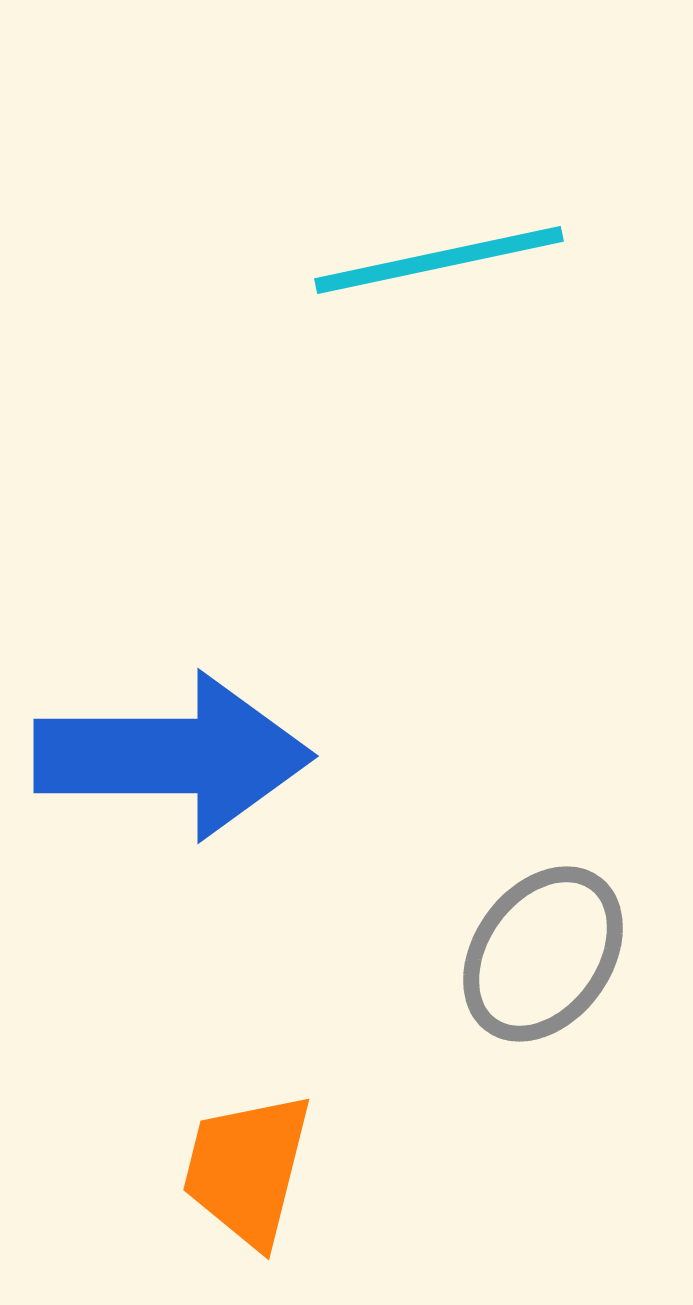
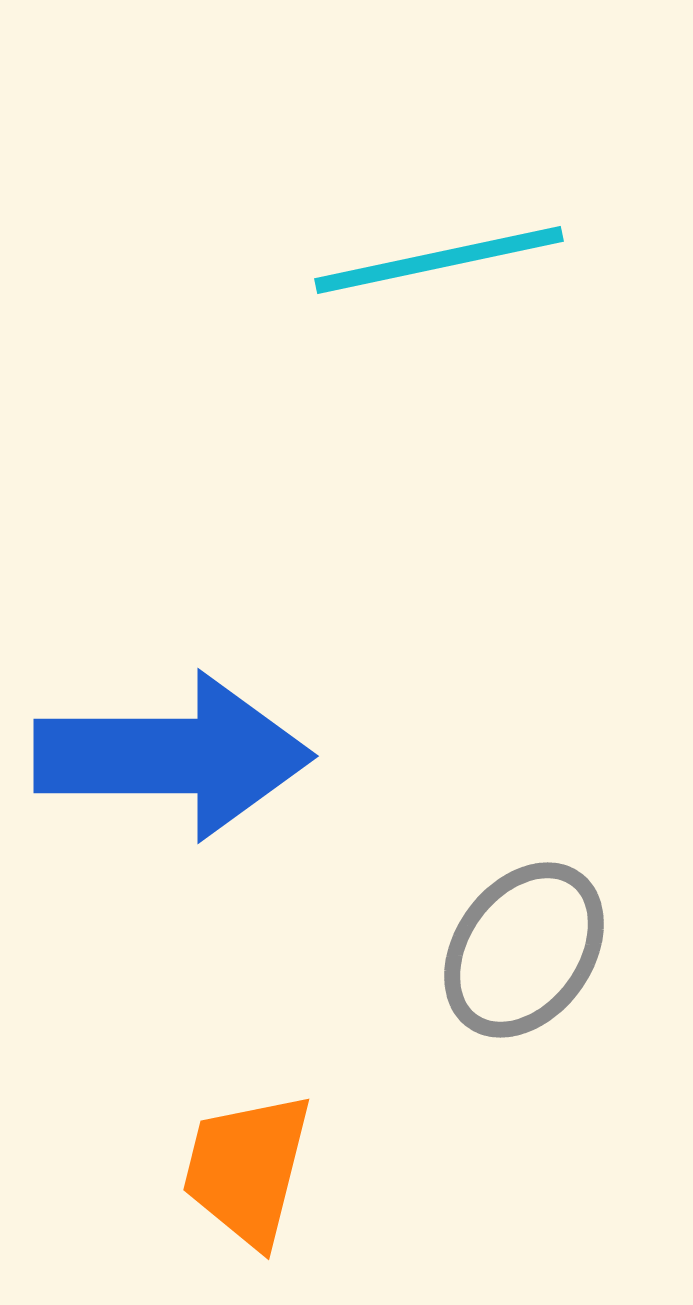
gray ellipse: moved 19 px left, 4 px up
